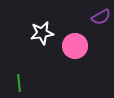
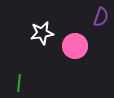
purple semicircle: rotated 42 degrees counterclockwise
green line: rotated 12 degrees clockwise
